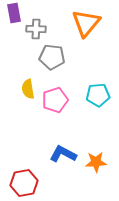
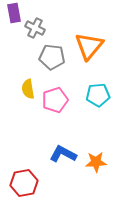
orange triangle: moved 3 px right, 23 px down
gray cross: moved 1 px left, 1 px up; rotated 24 degrees clockwise
